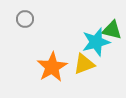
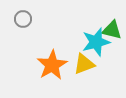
gray circle: moved 2 px left
orange star: moved 2 px up
